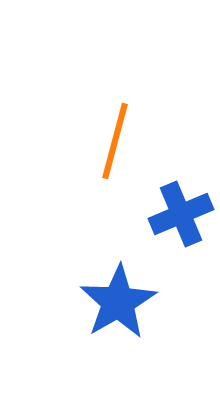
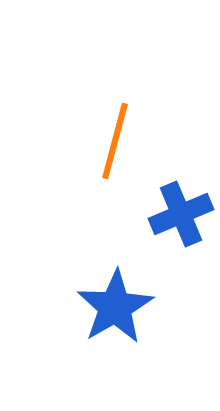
blue star: moved 3 px left, 5 px down
